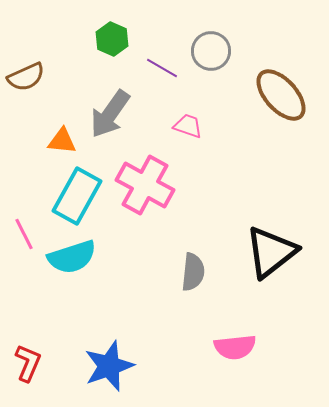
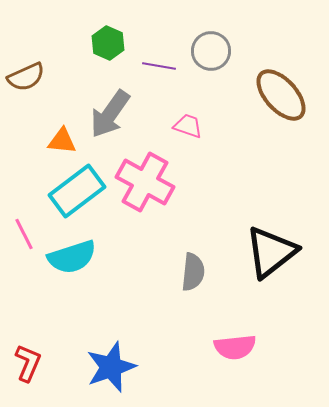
green hexagon: moved 4 px left, 4 px down
purple line: moved 3 px left, 2 px up; rotated 20 degrees counterclockwise
pink cross: moved 3 px up
cyan rectangle: moved 5 px up; rotated 24 degrees clockwise
blue star: moved 2 px right, 1 px down
